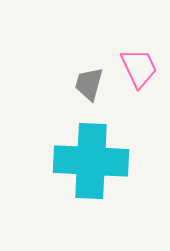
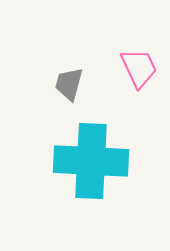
gray trapezoid: moved 20 px left
